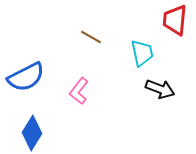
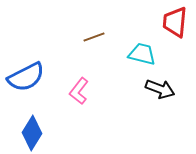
red trapezoid: moved 2 px down
brown line: moved 3 px right; rotated 50 degrees counterclockwise
cyan trapezoid: moved 1 px down; rotated 64 degrees counterclockwise
